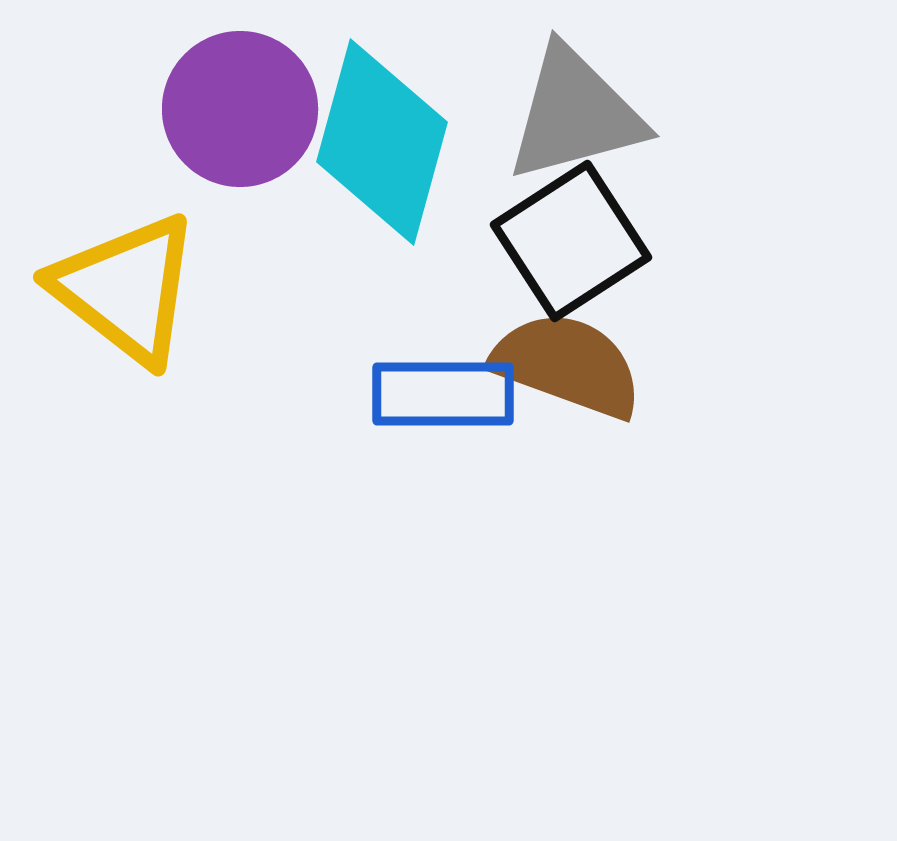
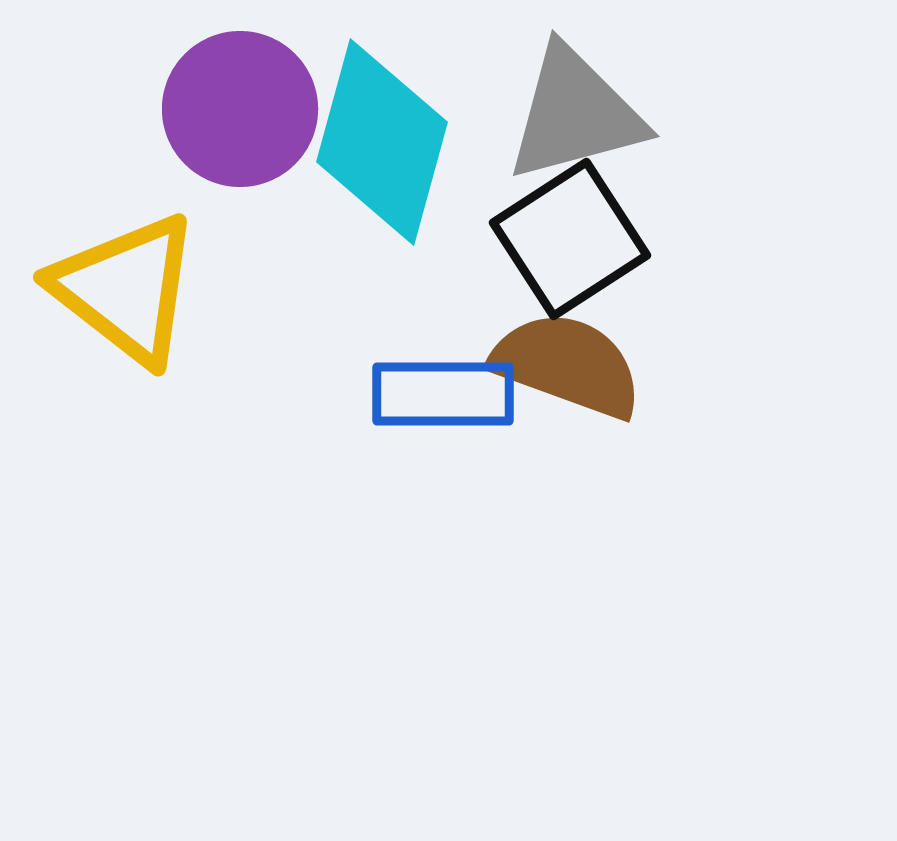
black square: moved 1 px left, 2 px up
